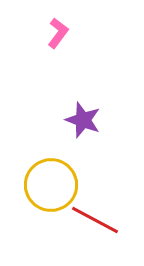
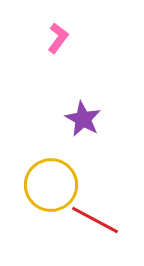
pink L-shape: moved 5 px down
purple star: moved 1 px up; rotated 9 degrees clockwise
